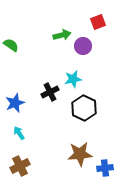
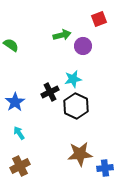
red square: moved 1 px right, 3 px up
blue star: moved 1 px up; rotated 12 degrees counterclockwise
black hexagon: moved 8 px left, 2 px up
